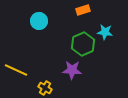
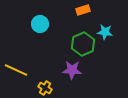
cyan circle: moved 1 px right, 3 px down
